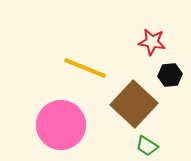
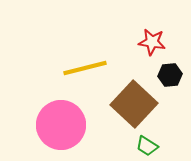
yellow line: rotated 36 degrees counterclockwise
